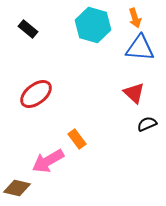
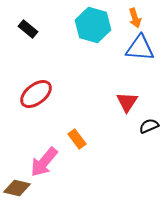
red triangle: moved 7 px left, 9 px down; rotated 20 degrees clockwise
black semicircle: moved 2 px right, 2 px down
pink arrow: moved 4 px left, 1 px down; rotated 20 degrees counterclockwise
